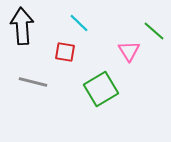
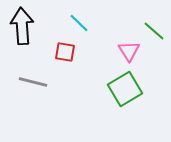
green square: moved 24 px right
